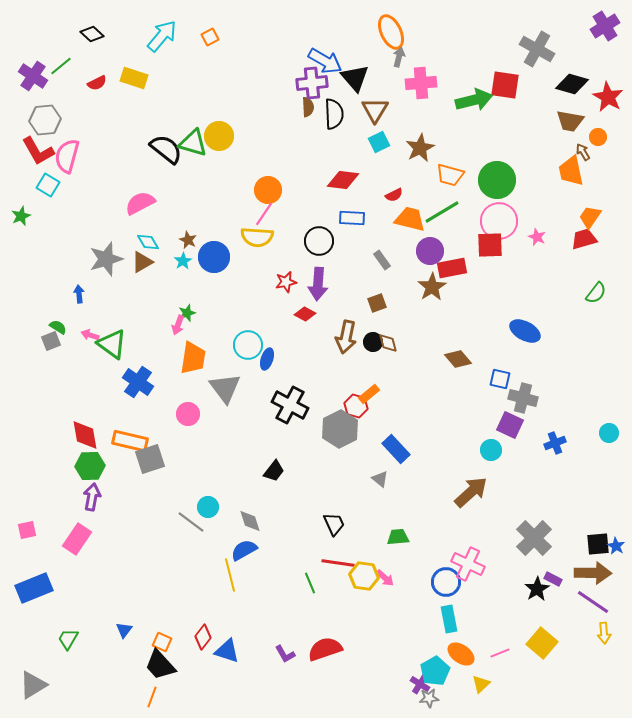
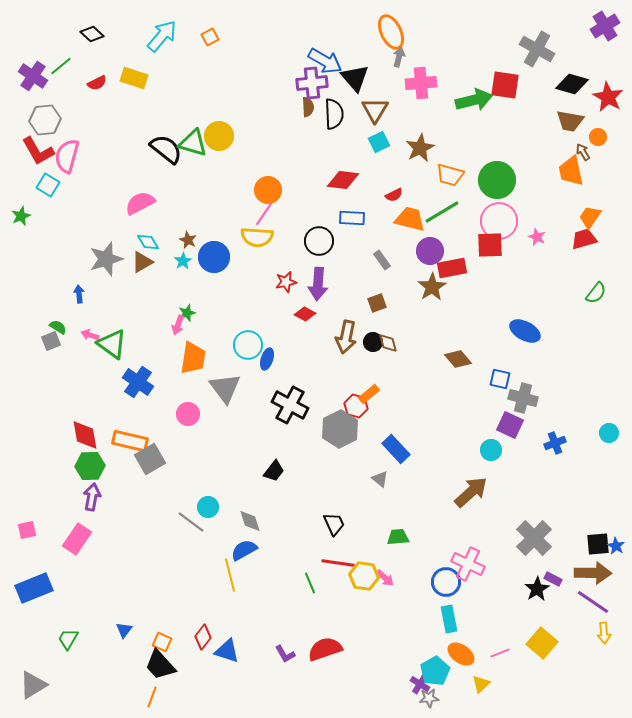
gray square at (150, 459): rotated 12 degrees counterclockwise
